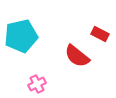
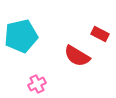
red semicircle: rotated 8 degrees counterclockwise
